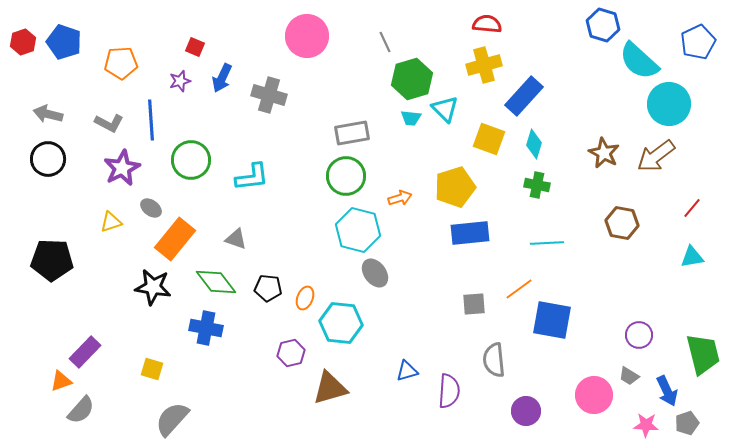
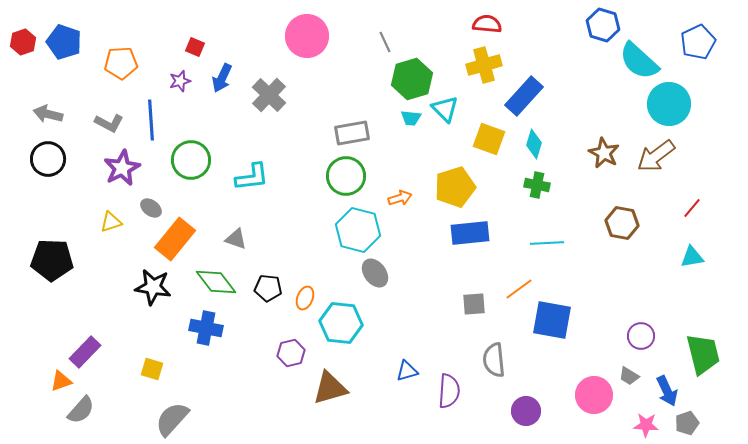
gray cross at (269, 95): rotated 28 degrees clockwise
purple circle at (639, 335): moved 2 px right, 1 px down
